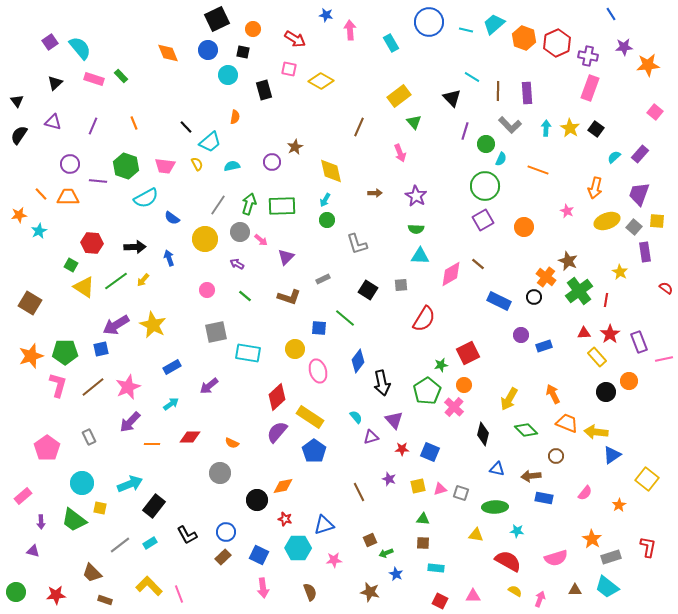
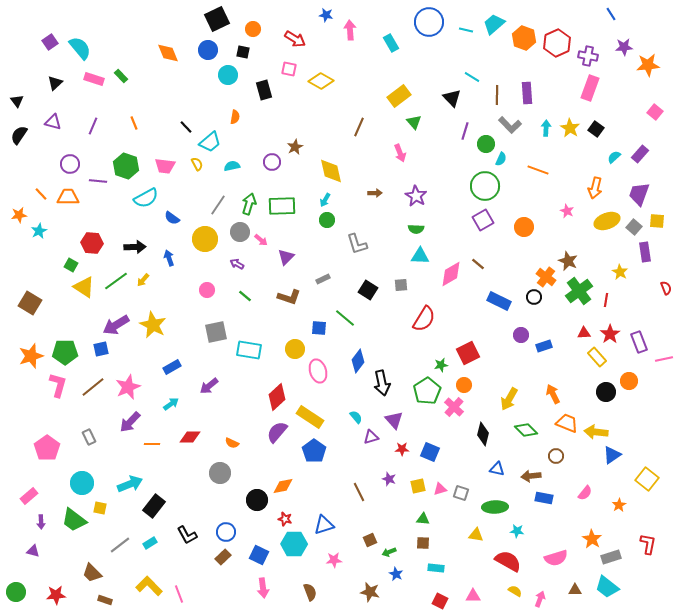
brown line at (498, 91): moved 1 px left, 4 px down
red semicircle at (666, 288): rotated 32 degrees clockwise
cyan rectangle at (248, 353): moved 1 px right, 3 px up
pink rectangle at (23, 496): moved 6 px right
red L-shape at (648, 547): moved 3 px up
cyan hexagon at (298, 548): moved 4 px left, 4 px up
green arrow at (386, 553): moved 3 px right, 1 px up
